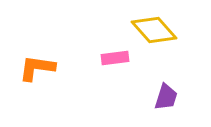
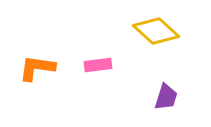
yellow diamond: moved 2 px right, 1 px down; rotated 6 degrees counterclockwise
pink rectangle: moved 17 px left, 7 px down
